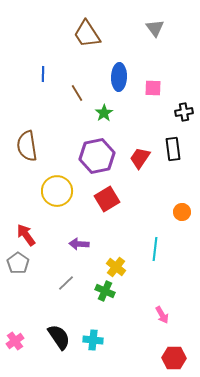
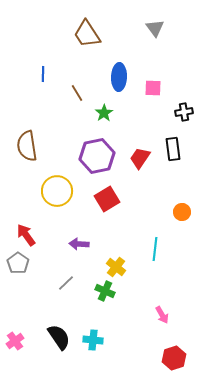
red hexagon: rotated 20 degrees counterclockwise
